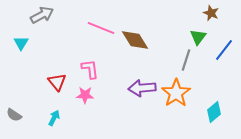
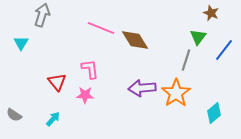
gray arrow: rotated 45 degrees counterclockwise
cyan diamond: moved 1 px down
cyan arrow: moved 1 px left, 1 px down; rotated 14 degrees clockwise
